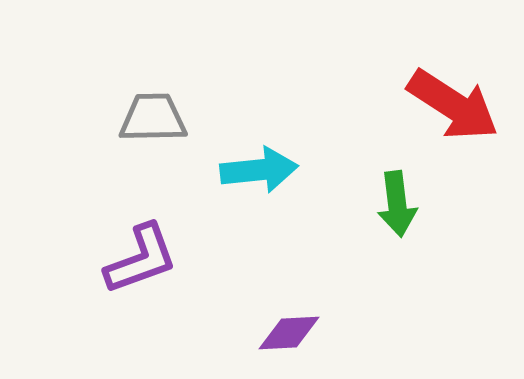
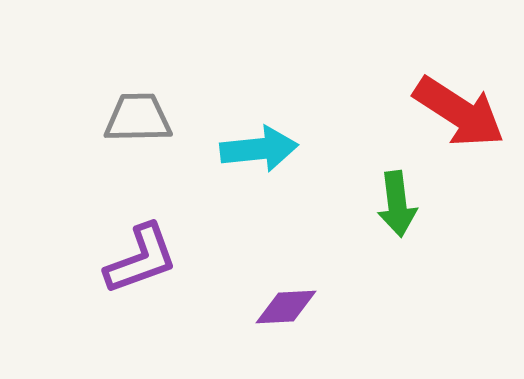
red arrow: moved 6 px right, 7 px down
gray trapezoid: moved 15 px left
cyan arrow: moved 21 px up
purple diamond: moved 3 px left, 26 px up
